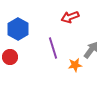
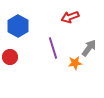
blue hexagon: moved 3 px up
gray arrow: moved 2 px left, 2 px up
orange star: moved 2 px up
